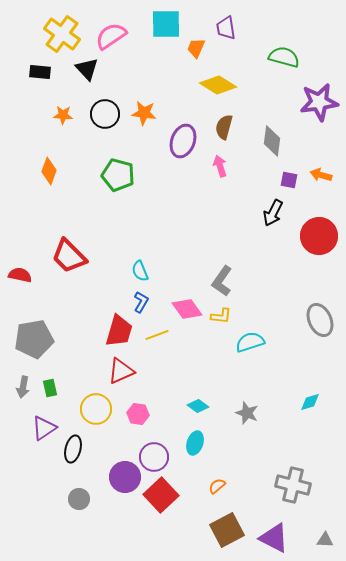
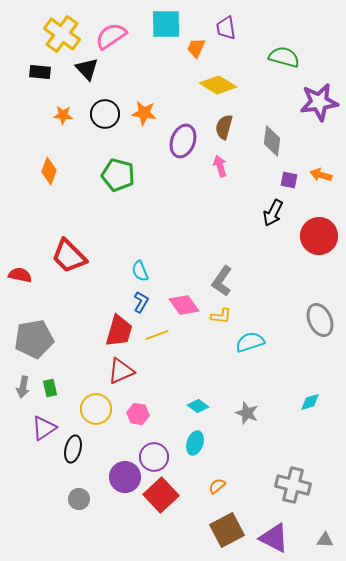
pink diamond at (187, 309): moved 3 px left, 4 px up
